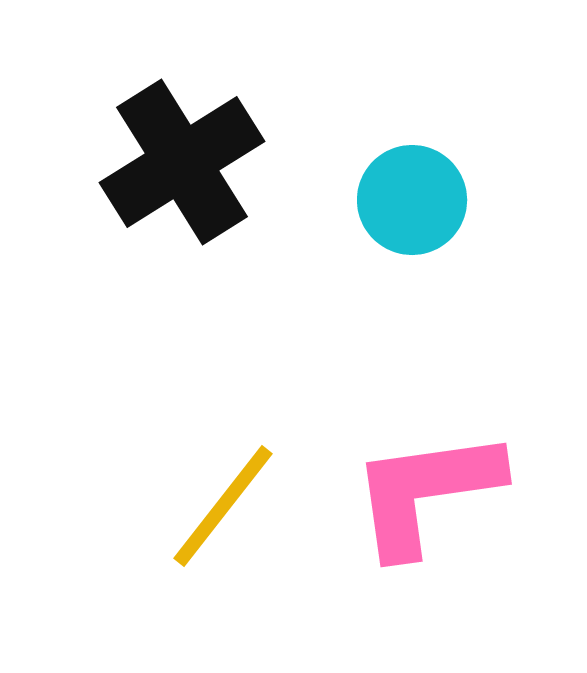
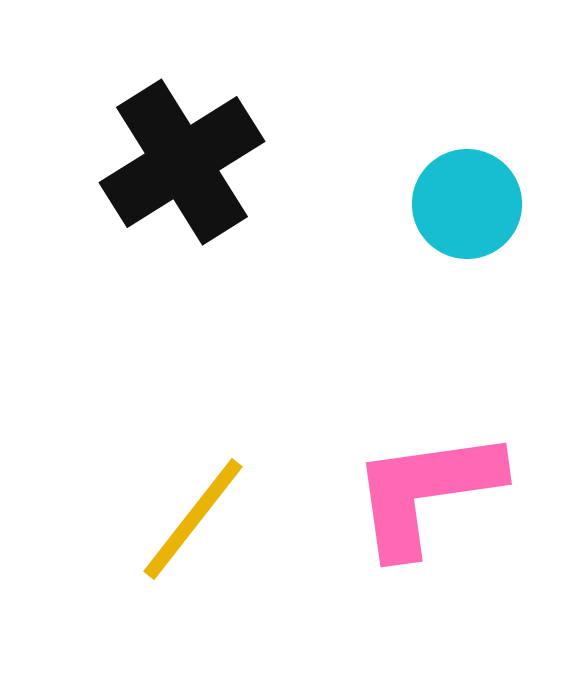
cyan circle: moved 55 px right, 4 px down
yellow line: moved 30 px left, 13 px down
